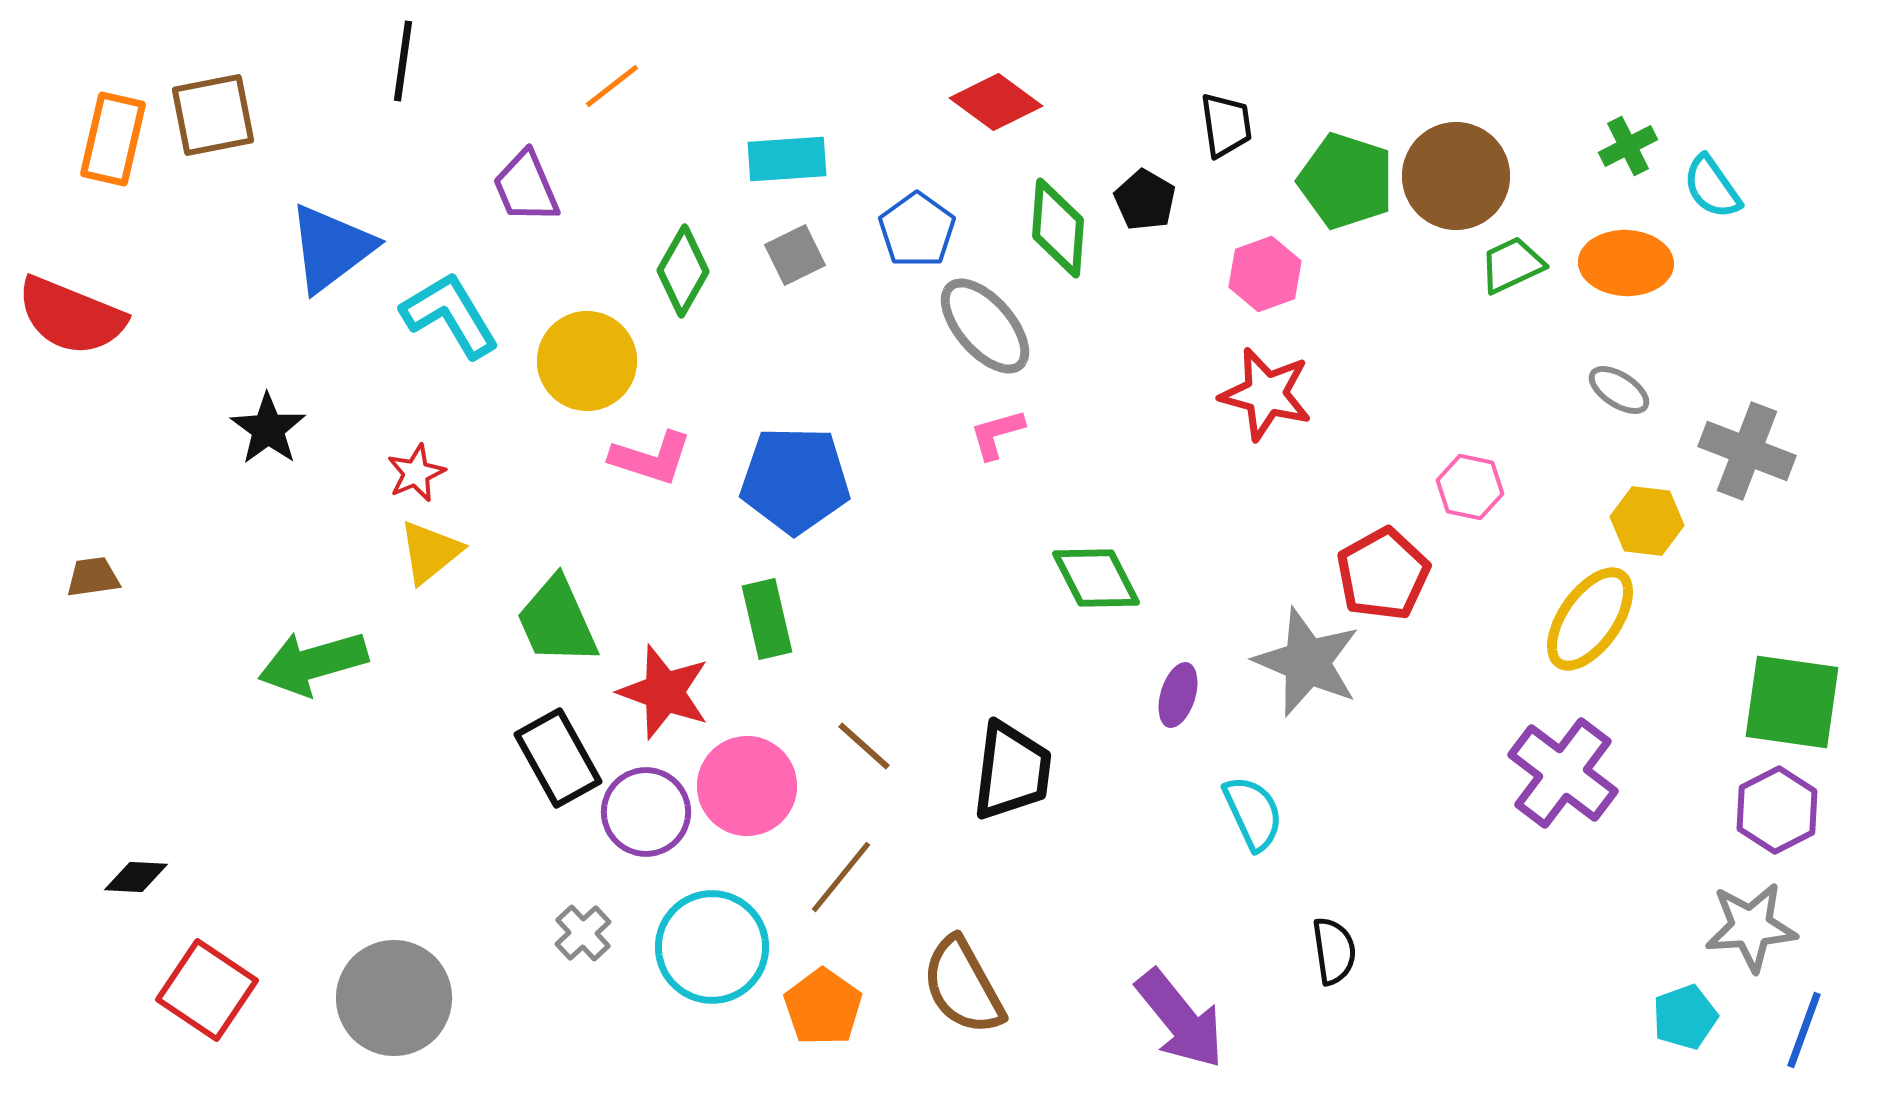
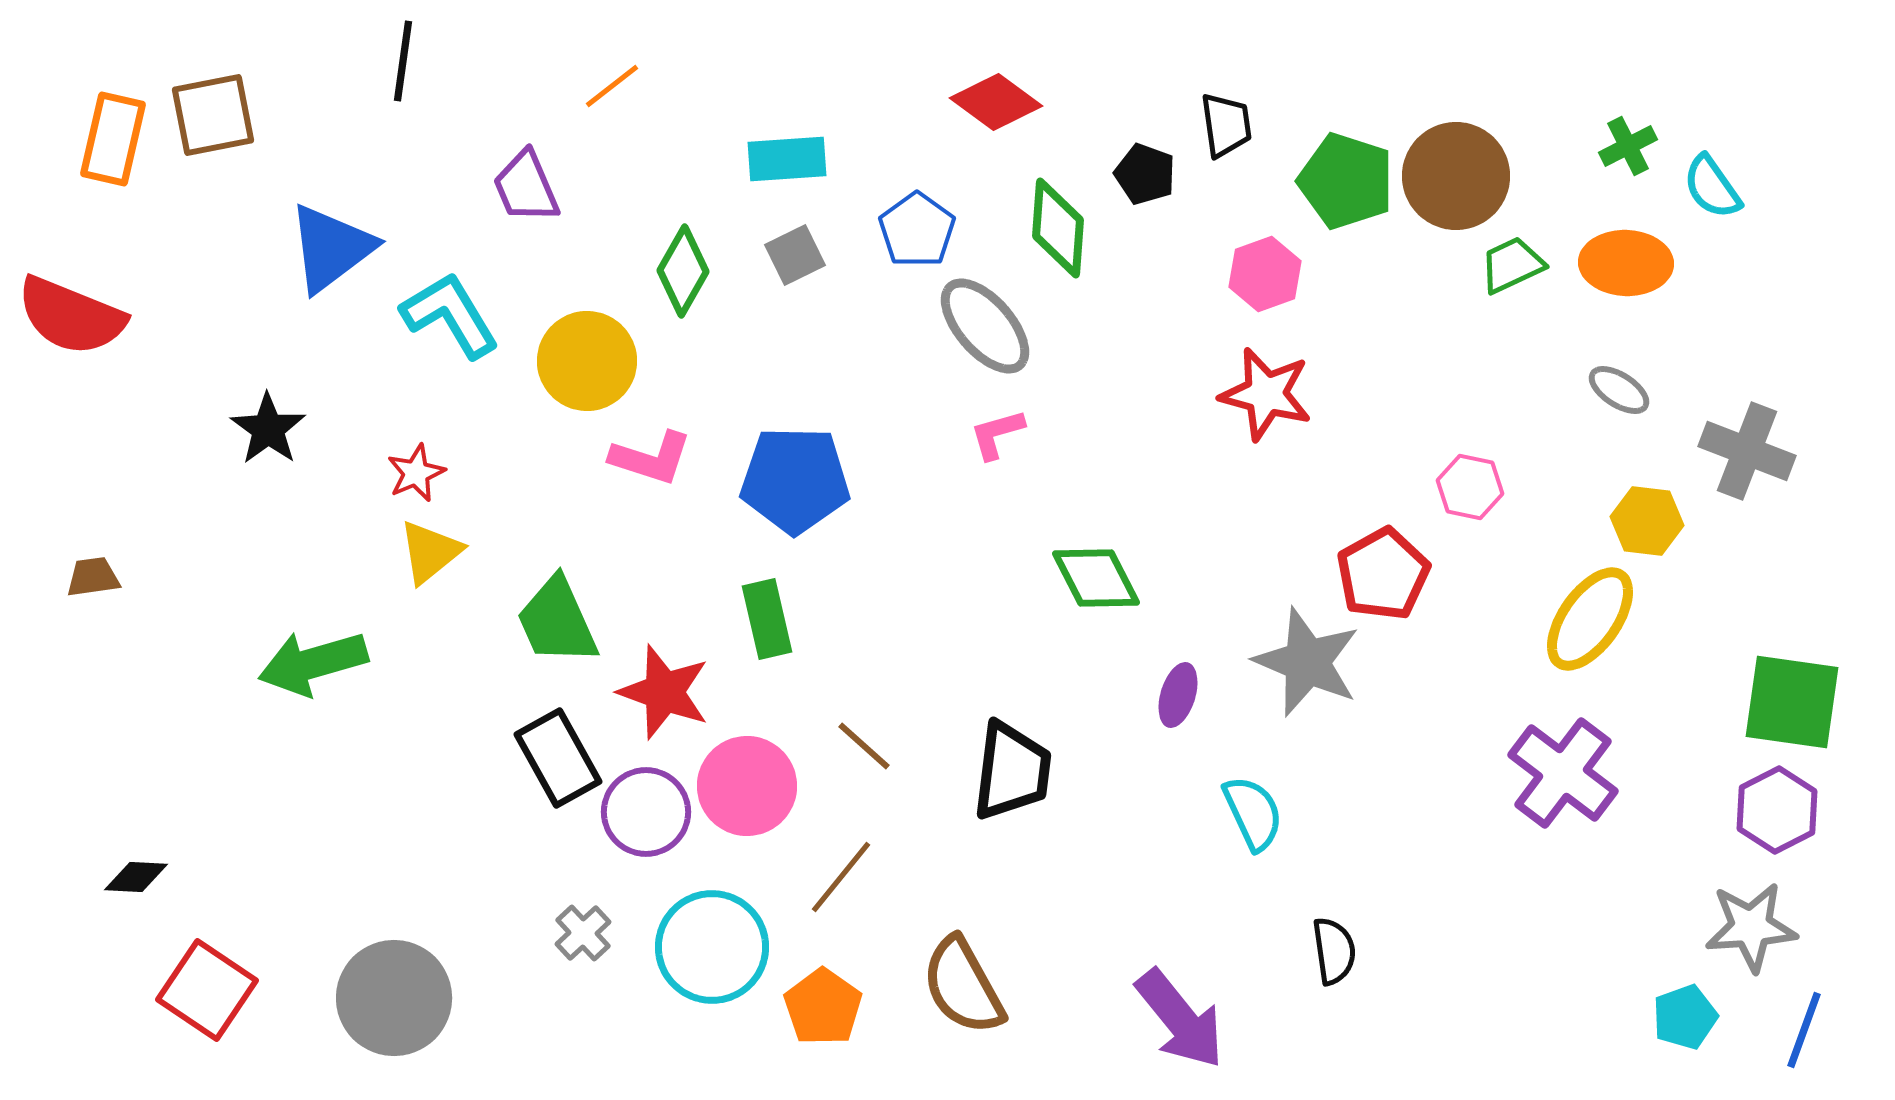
black pentagon at (1145, 200): moved 26 px up; rotated 10 degrees counterclockwise
